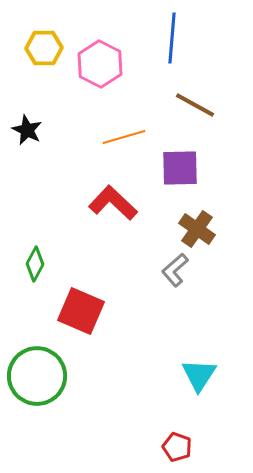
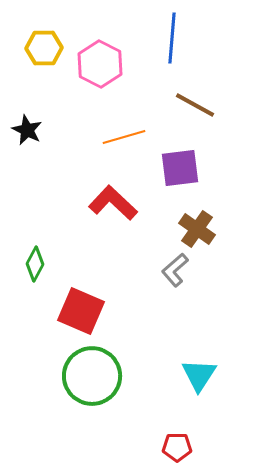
purple square: rotated 6 degrees counterclockwise
green circle: moved 55 px right
red pentagon: rotated 20 degrees counterclockwise
